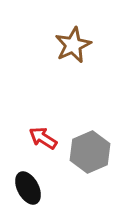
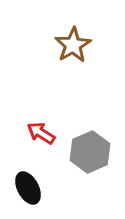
brown star: rotated 6 degrees counterclockwise
red arrow: moved 2 px left, 5 px up
